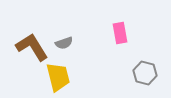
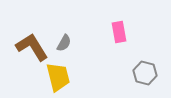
pink rectangle: moved 1 px left, 1 px up
gray semicircle: rotated 42 degrees counterclockwise
